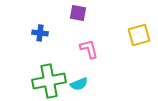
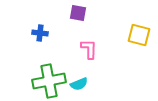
yellow square: rotated 30 degrees clockwise
pink L-shape: rotated 15 degrees clockwise
